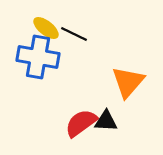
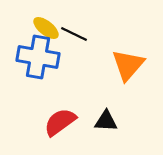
orange triangle: moved 17 px up
red semicircle: moved 21 px left, 1 px up
